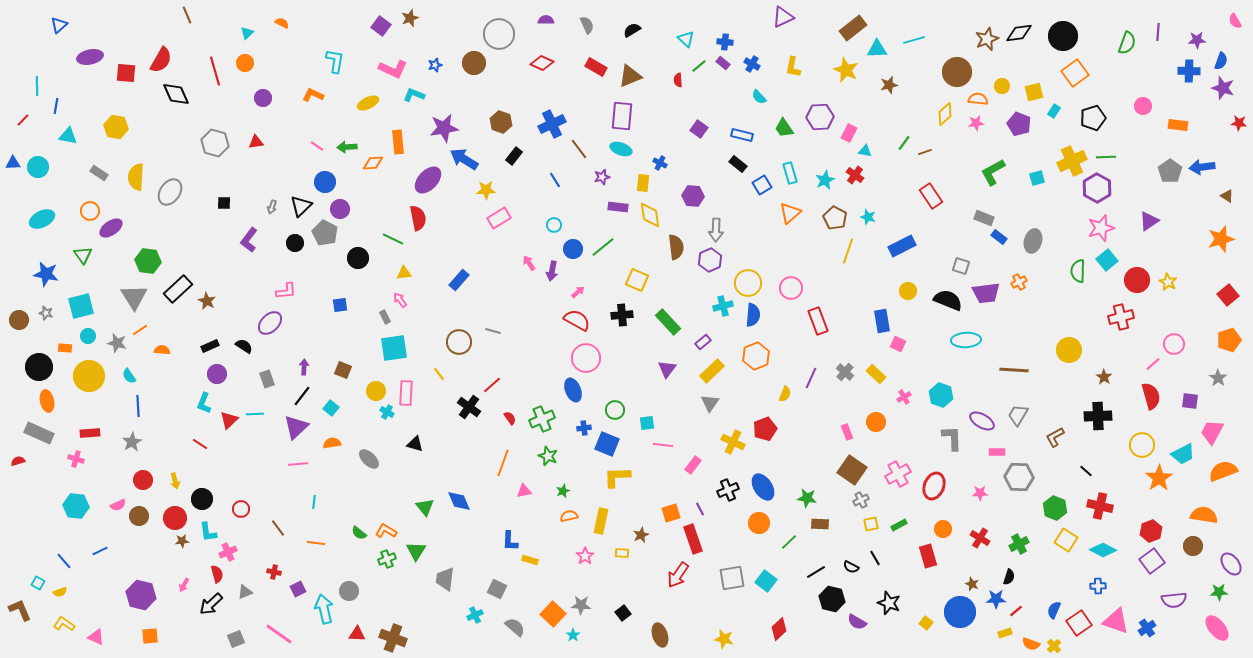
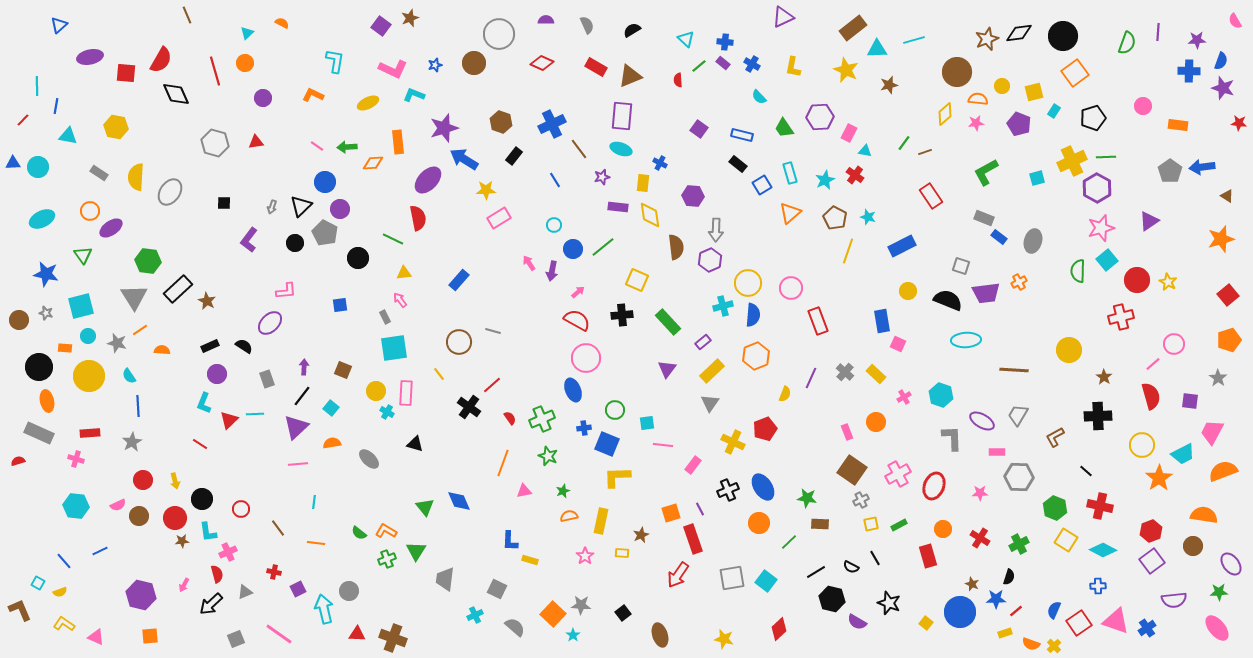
purple star at (444, 128): rotated 8 degrees counterclockwise
green L-shape at (993, 172): moved 7 px left
